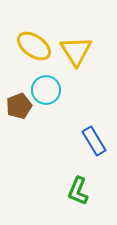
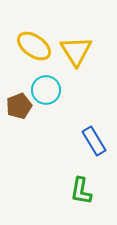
green L-shape: moved 3 px right; rotated 12 degrees counterclockwise
